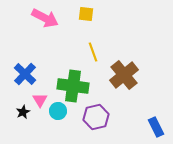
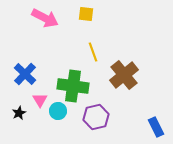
black star: moved 4 px left, 1 px down
